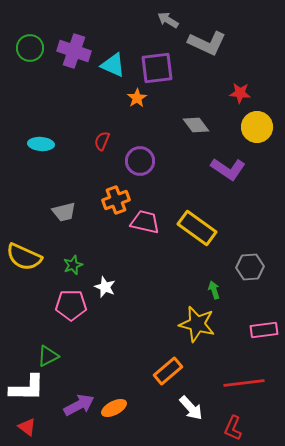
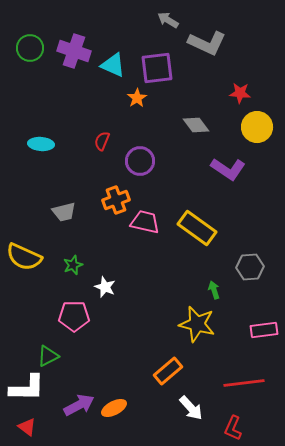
pink pentagon: moved 3 px right, 11 px down
